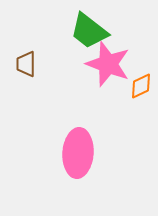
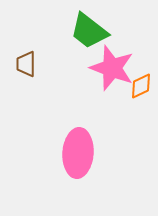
pink star: moved 4 px right, 4 px down
